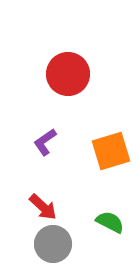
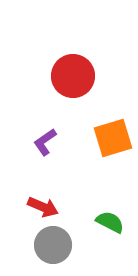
red circle: moved 5 px right, 2 px down
orange square: moved 2 px right, 13 px up
red arrow: rotated 20 degrees counterclockwise
gray circle: moved 1 px down
